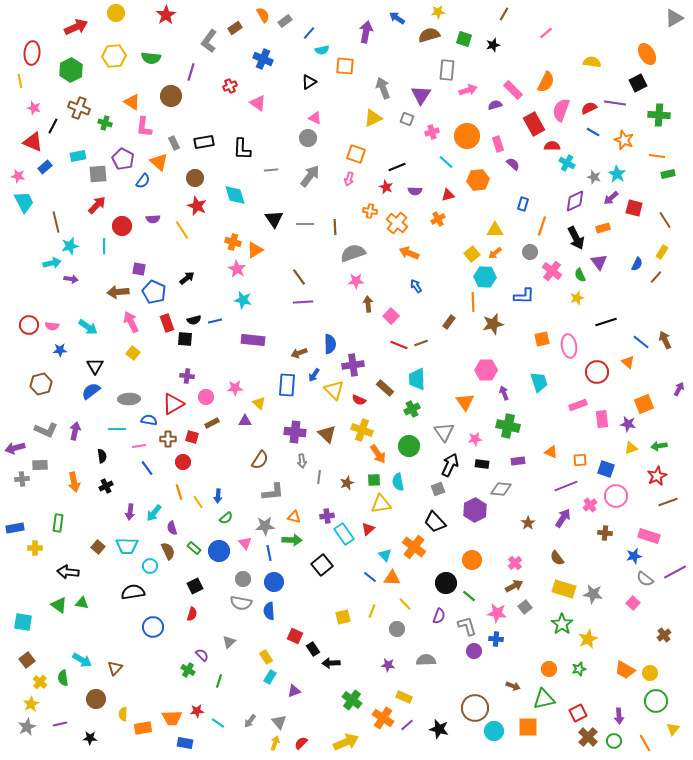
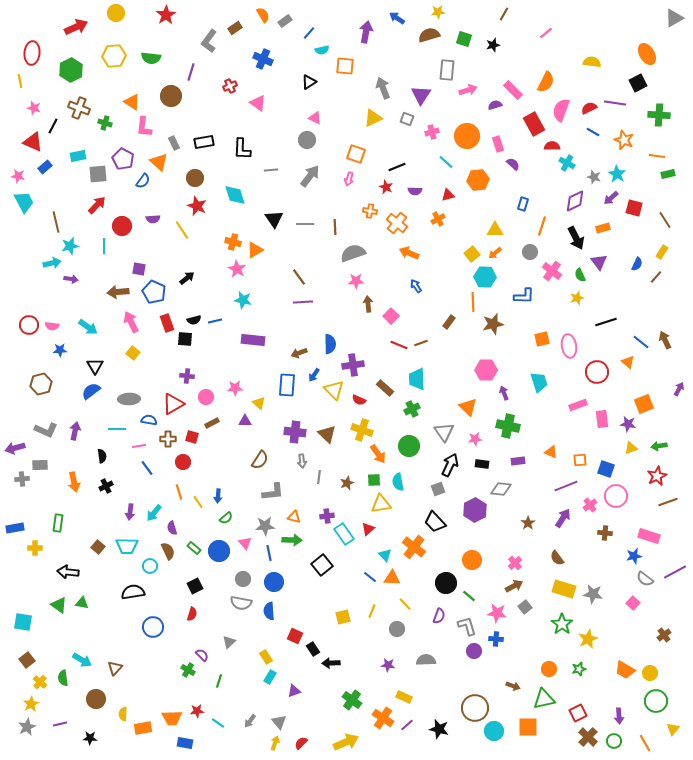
gray circle at (308, 138): moved 1 px left, 2 px down
orange triangle at (465, 402): moved 3 px right, 5 px down; rotated 12 degrees counterclockwise
